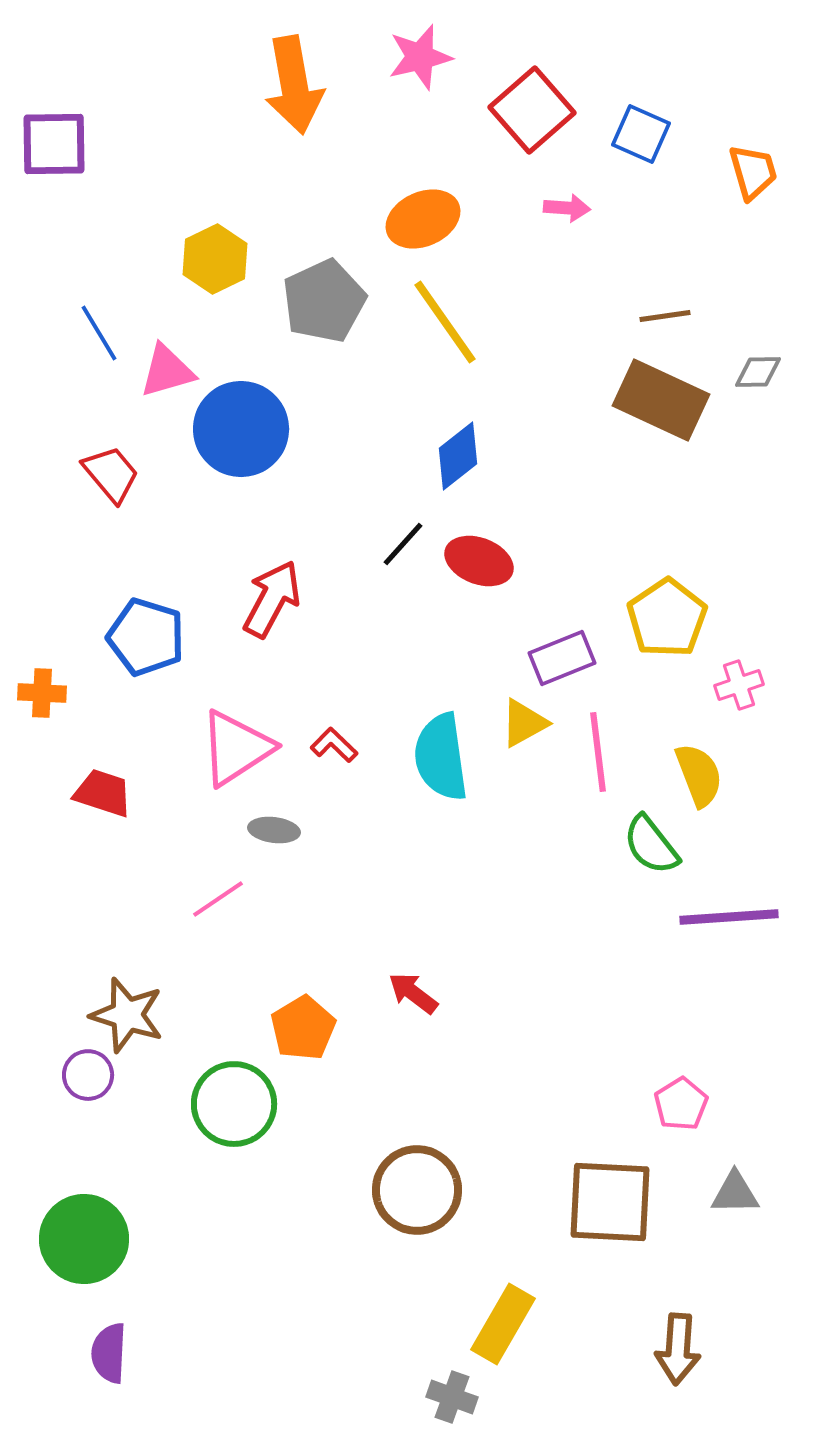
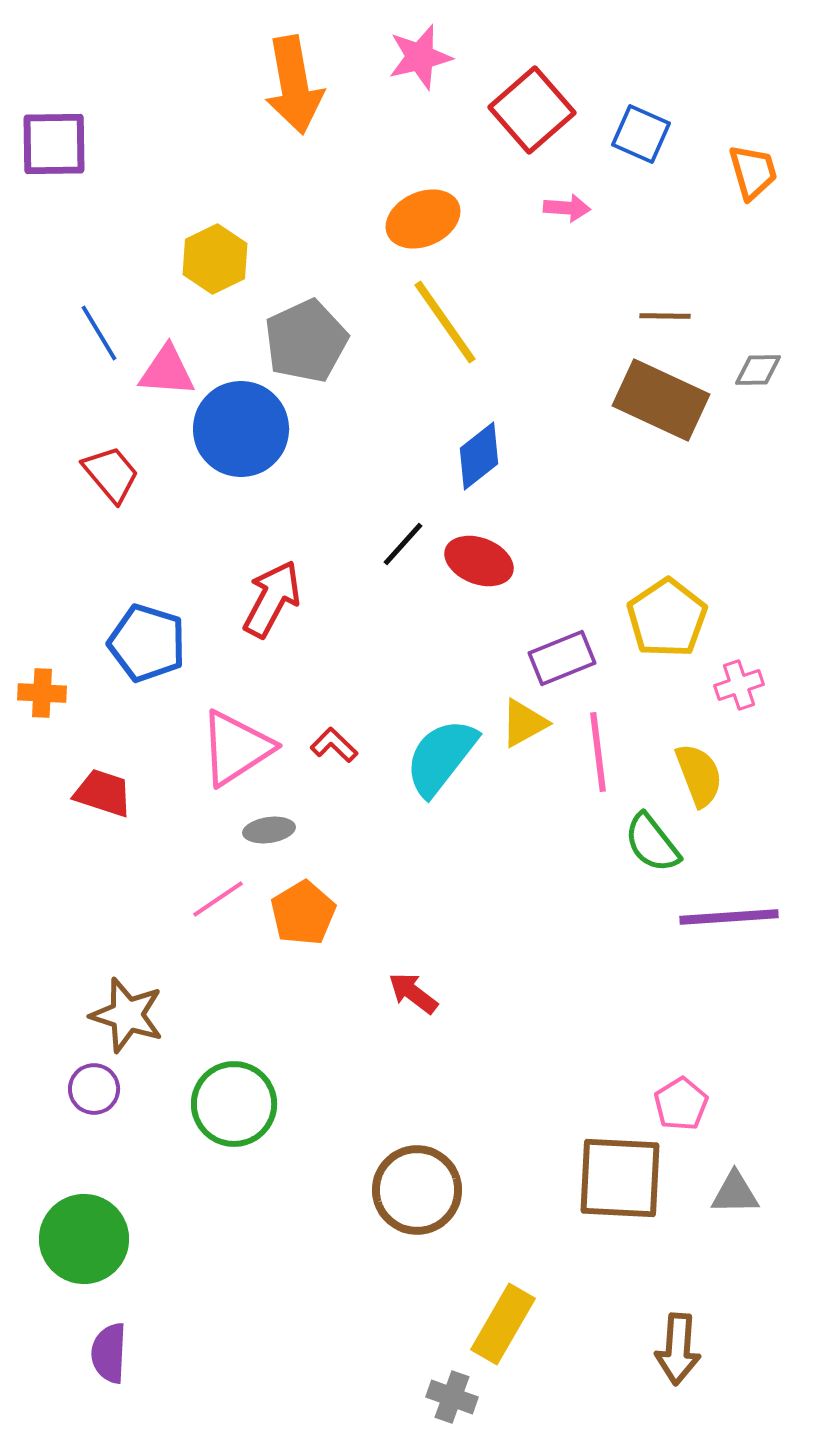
gray pentagon at (324, 301): moved 18 px left, 40 px down
brown line at (665, 316): rotated 9 degrees clockwise
pink triangle at (167, 371): rotated 20 degrees clockwise
gray diamond at (758, 372): moved 2 px up
blue diamond at (458, 456): moved 21 px right
blue pentagon at (146, 637): moved 1 px right, 6 px down
cyan semicircle at (441, 757): rotated 46 degrees clockwise
gray ellipse at (274, 830): moved 5 px left; rotated 15 degrees counterclockwise
green semicircle at (651, 845): moved 1 px right, 2 px up
orange pentagon at (303, 1028): moved 115 px up
purple circle at (88, 1075): moved 6 px right, 14 px down
brown square at (610, 1202): moved 10 px right, 24 px up
